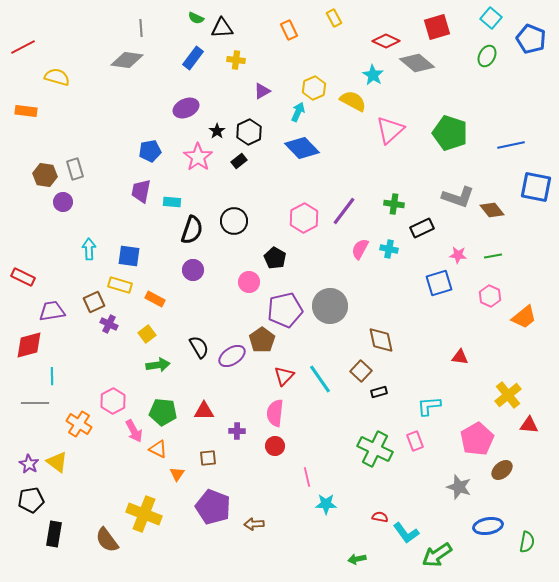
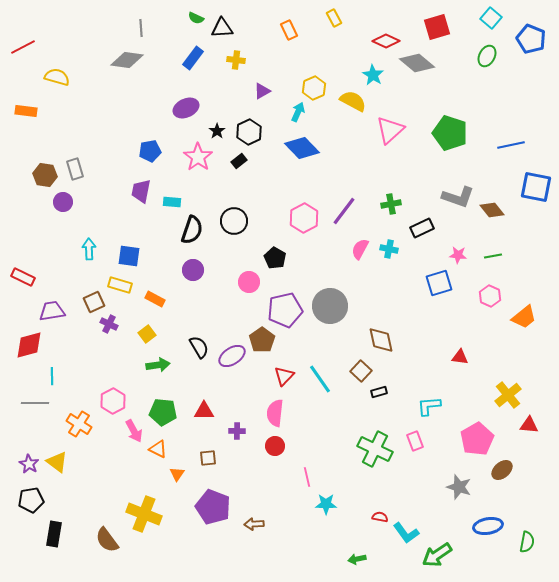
green cross at (394, 204): moved 3 px left; rotated 18 degrees counterclockwise
